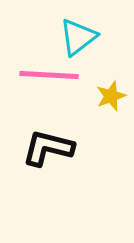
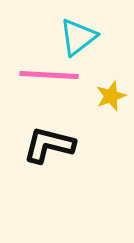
black L-shape: moved 1 px right, 3 px up
